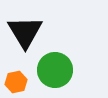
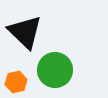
black triangle: rotated 15 degrees counterclockwise
